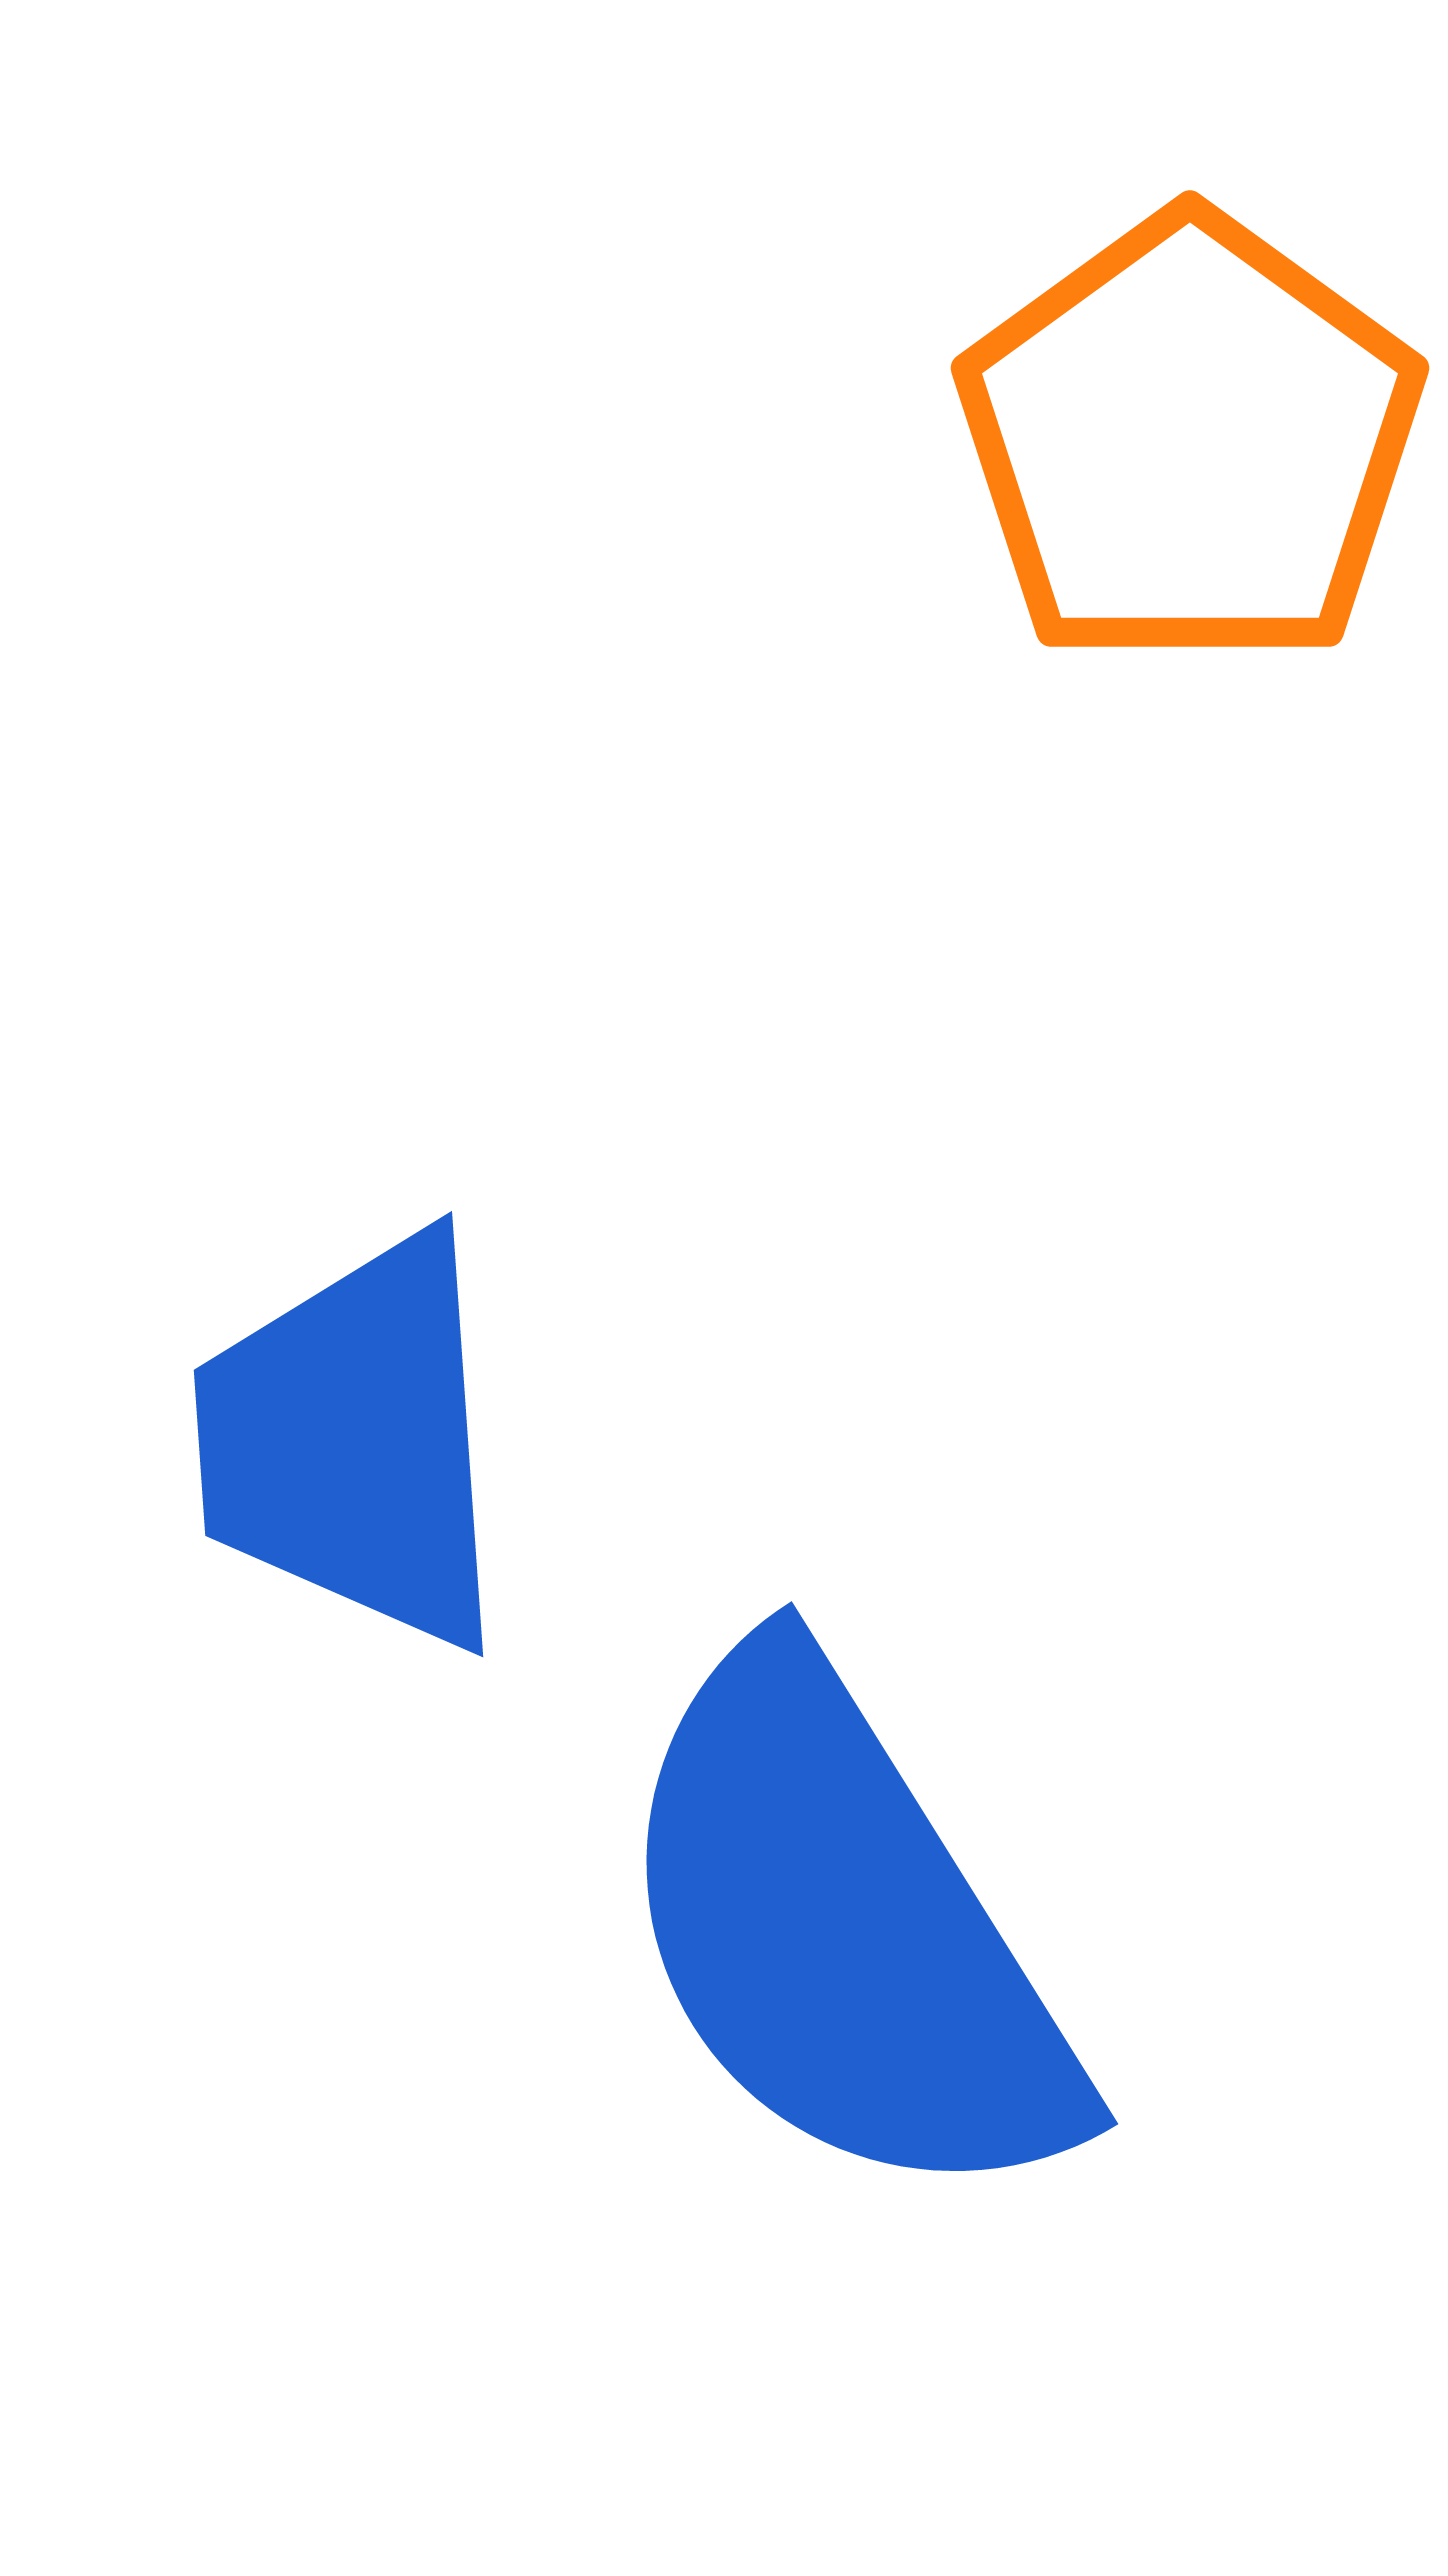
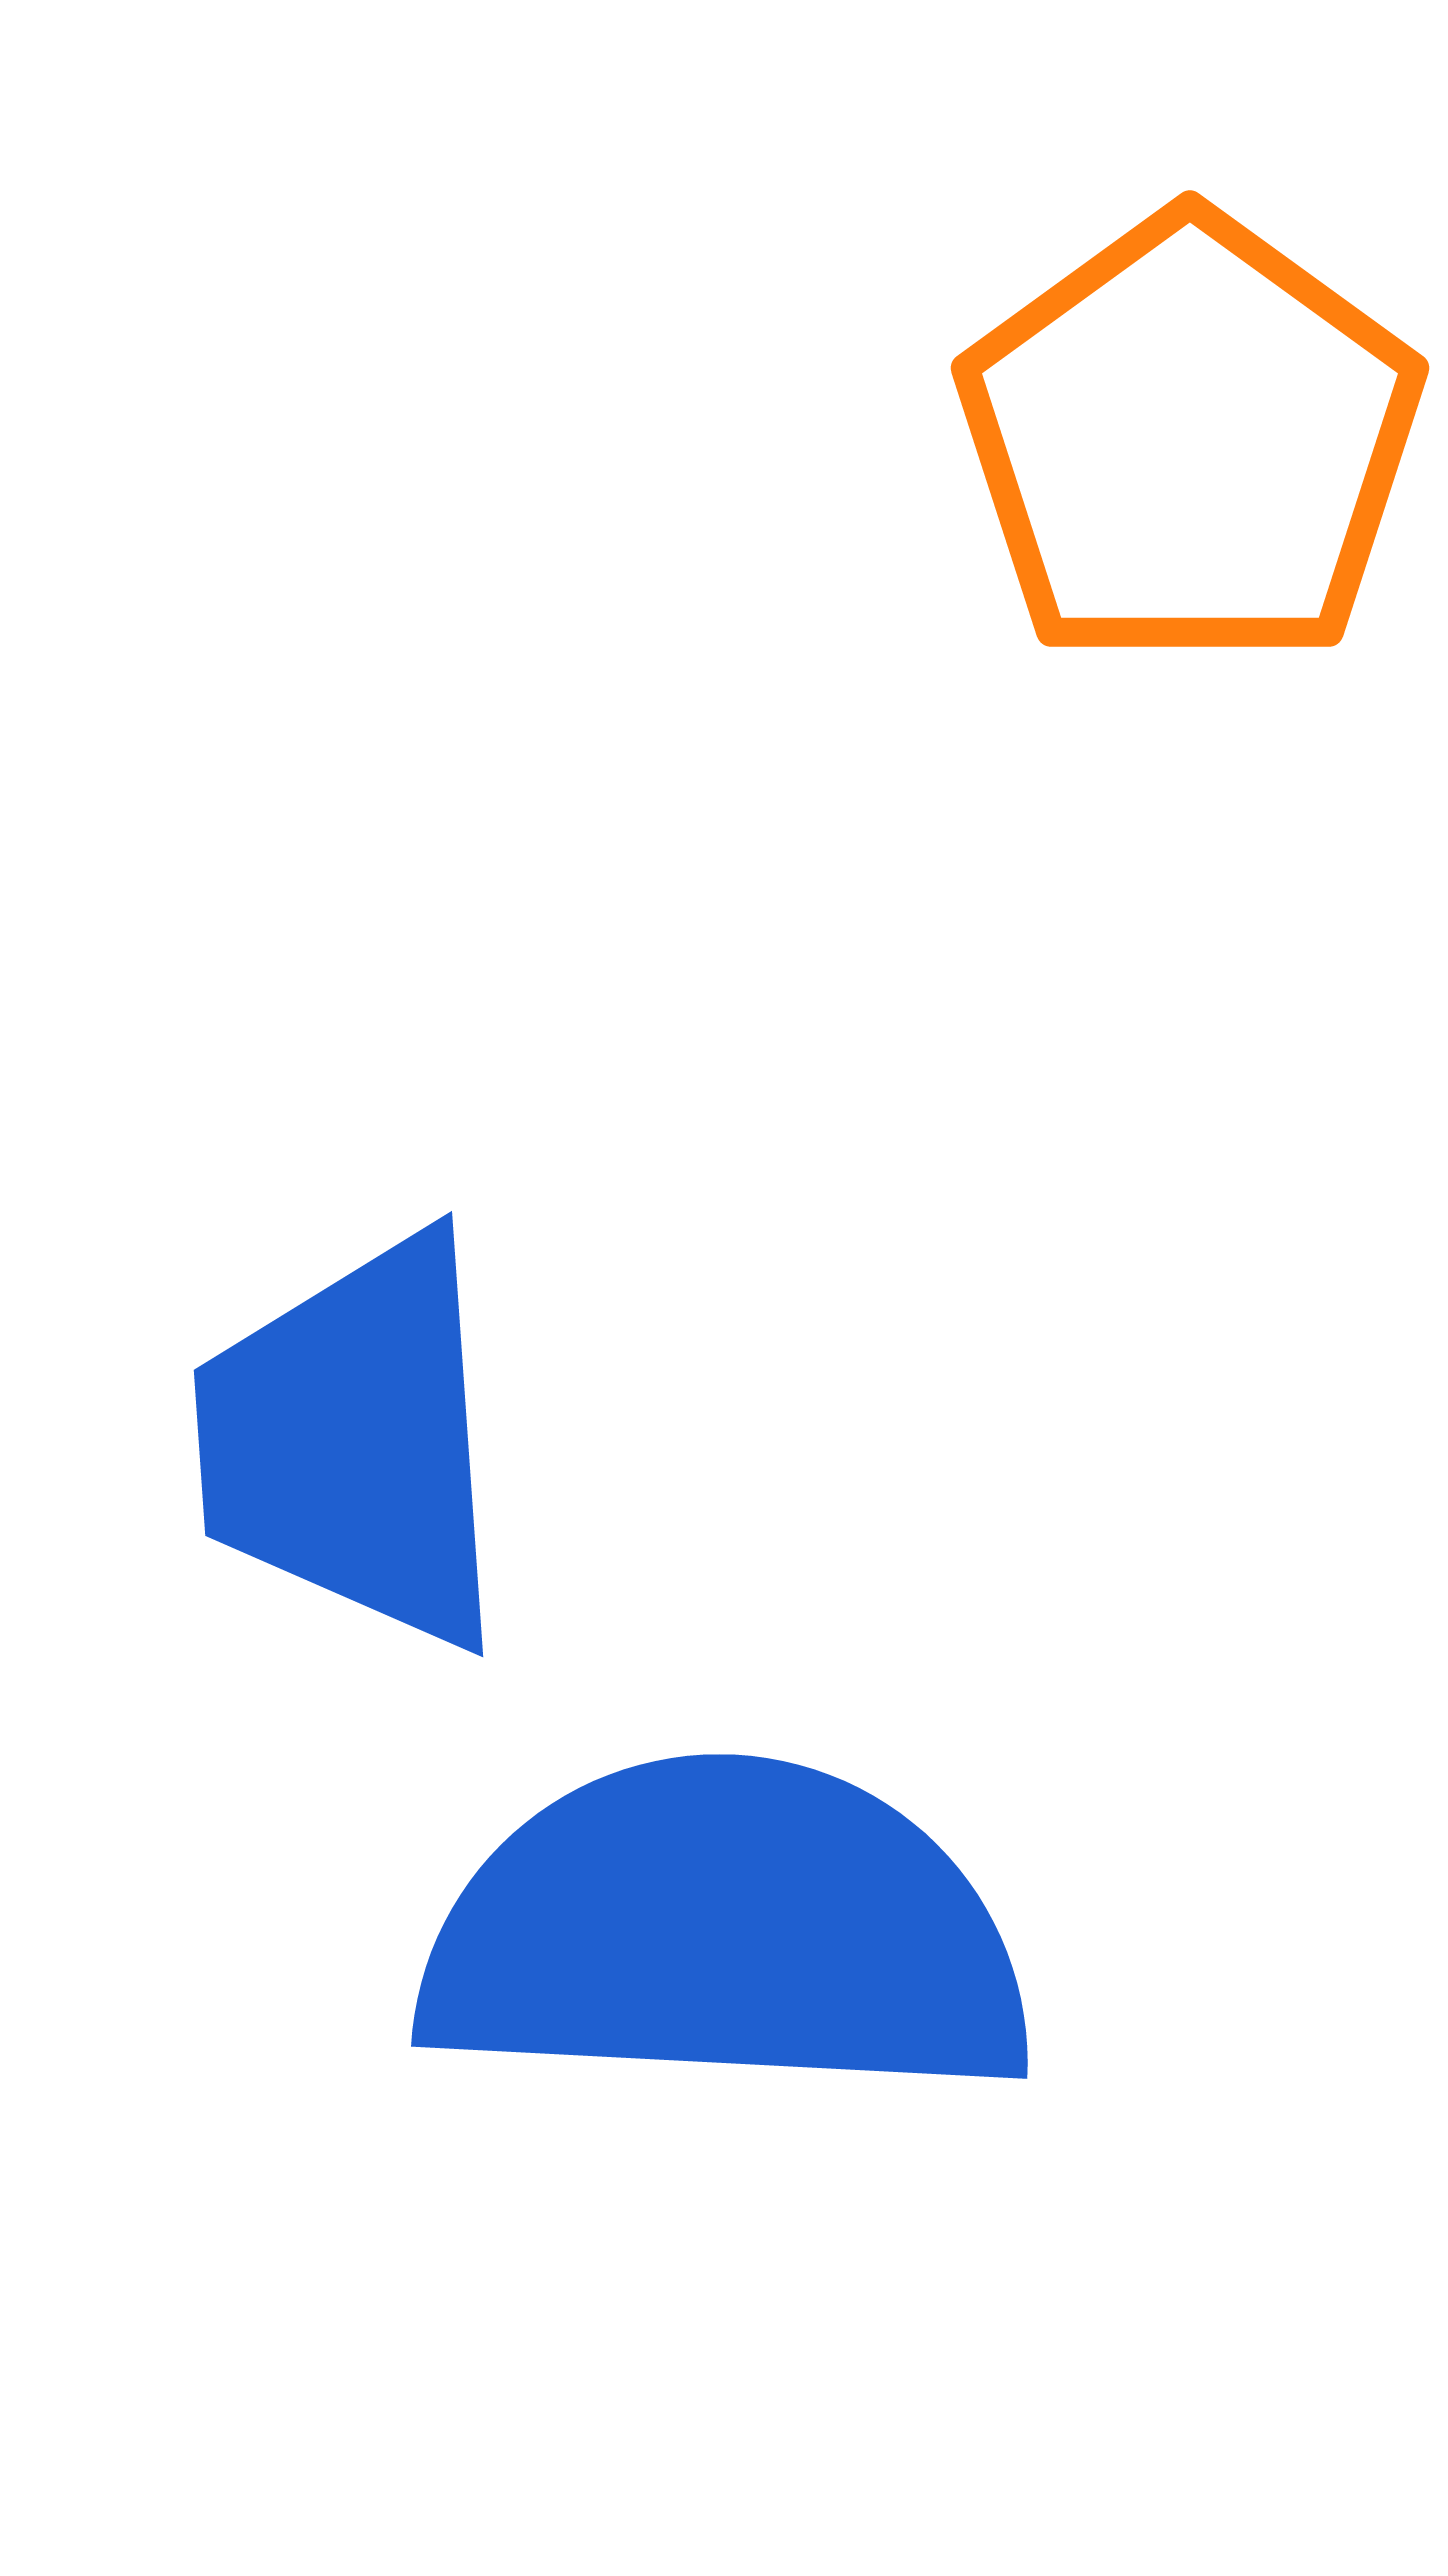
blue semicircle: moved 118 px left; rotated 125 degrees clockwise
